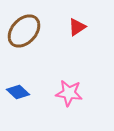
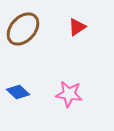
brown ellipse: moved 1 px left, 2 px up
pink star: moved 1 px down
